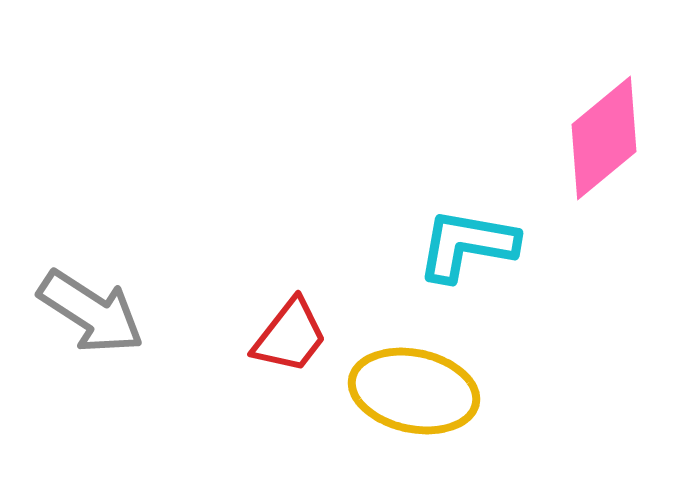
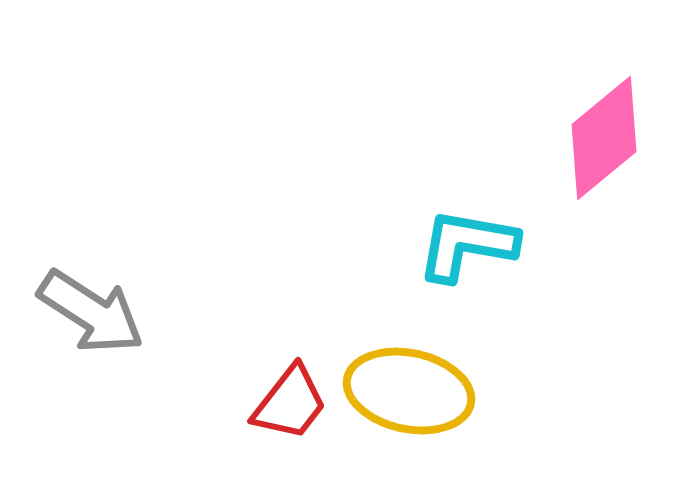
red trapezoid: moved 67 px down
yellow ellipse: moved 5 px left
